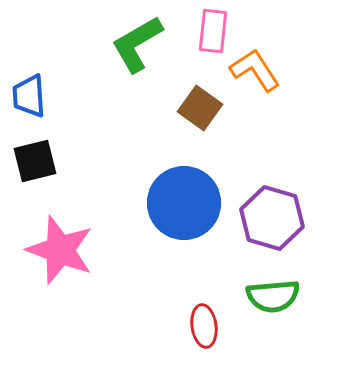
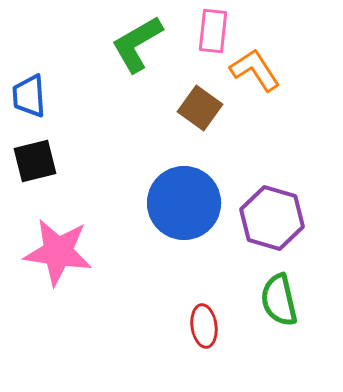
pink star: moved 2 px left, 2 px down; rotated 12 degrees counterclockwise
green semicircle: moved 6 px right, 4 px down; rotated 82 degrees clockwise
